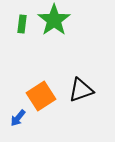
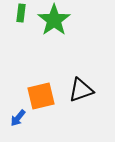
green rectangle: moved 1 px left, 11 px up
orange square: rotated 20 degrees clockwise
